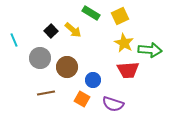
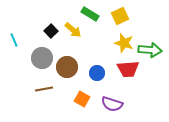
green rectangle: moved 1 px left, 1 px down
yellow star: rotated 12 degrees counterclockwise
gray circle: moved 2 px right
red trapezoid: moved 1 px up
blue circle: moved 4 px right, 7 px up
brown line: moved 2 px left, 4 px up
purple semicircle: moved 1 px left
